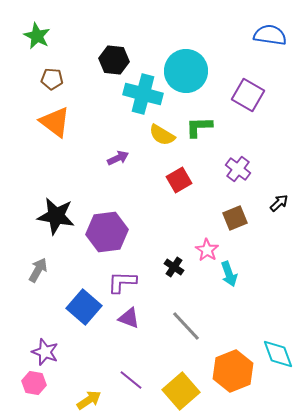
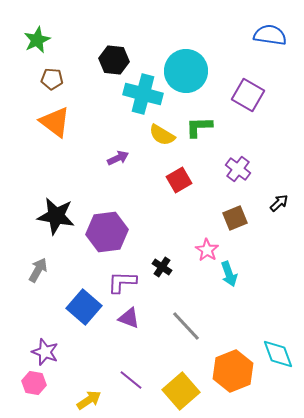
green star: moved 4 px down; rotated 20 degrees clockwise
black cross: moved 12 px left
